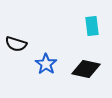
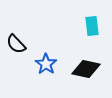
black semicircle: rotated 30 degrees clockwise
